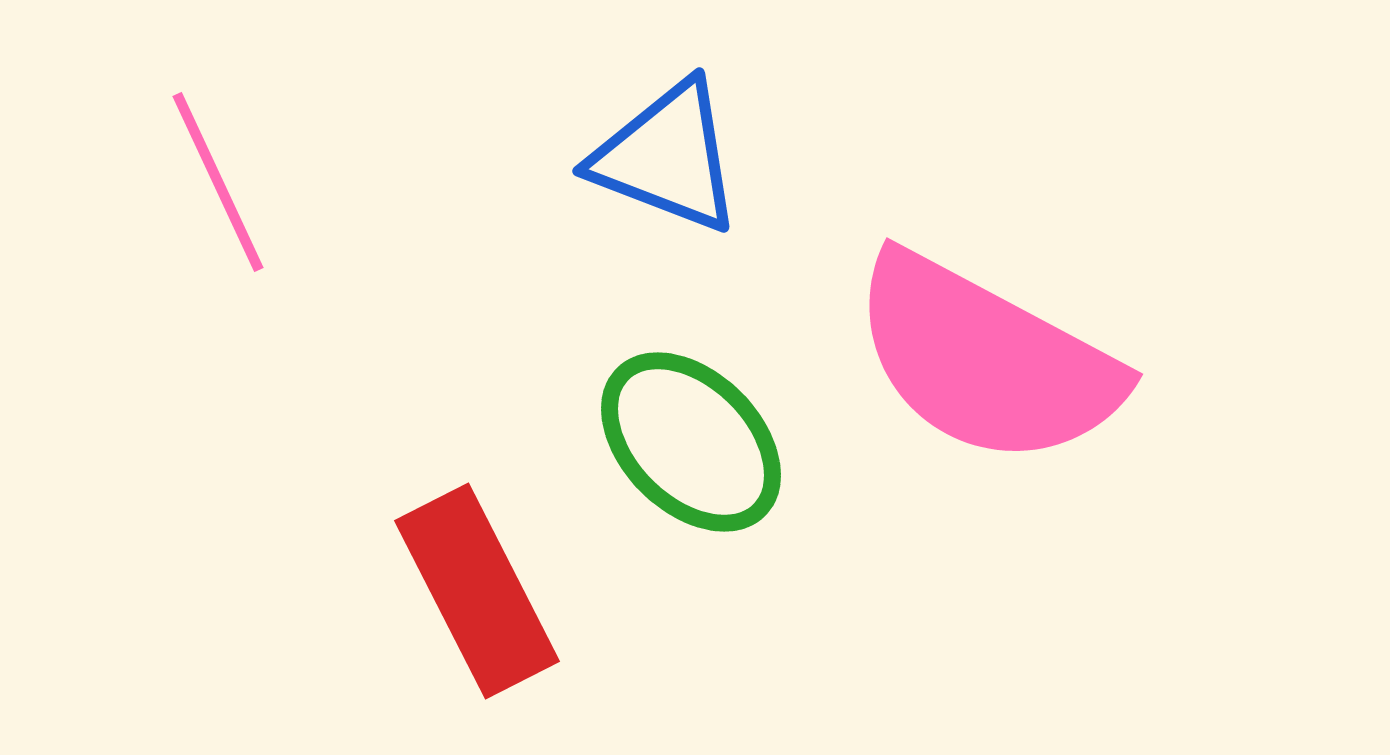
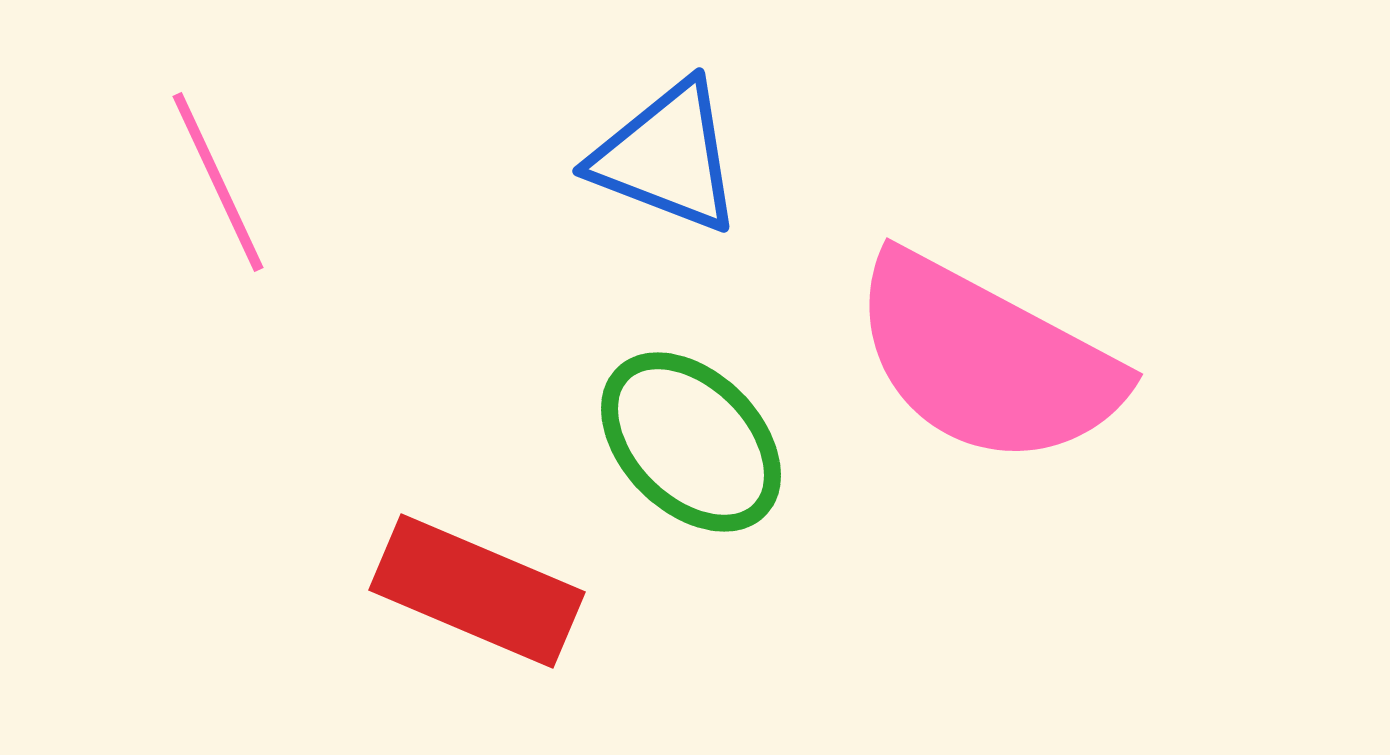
red rectangle: rotated 40 degrees counterclockwise
